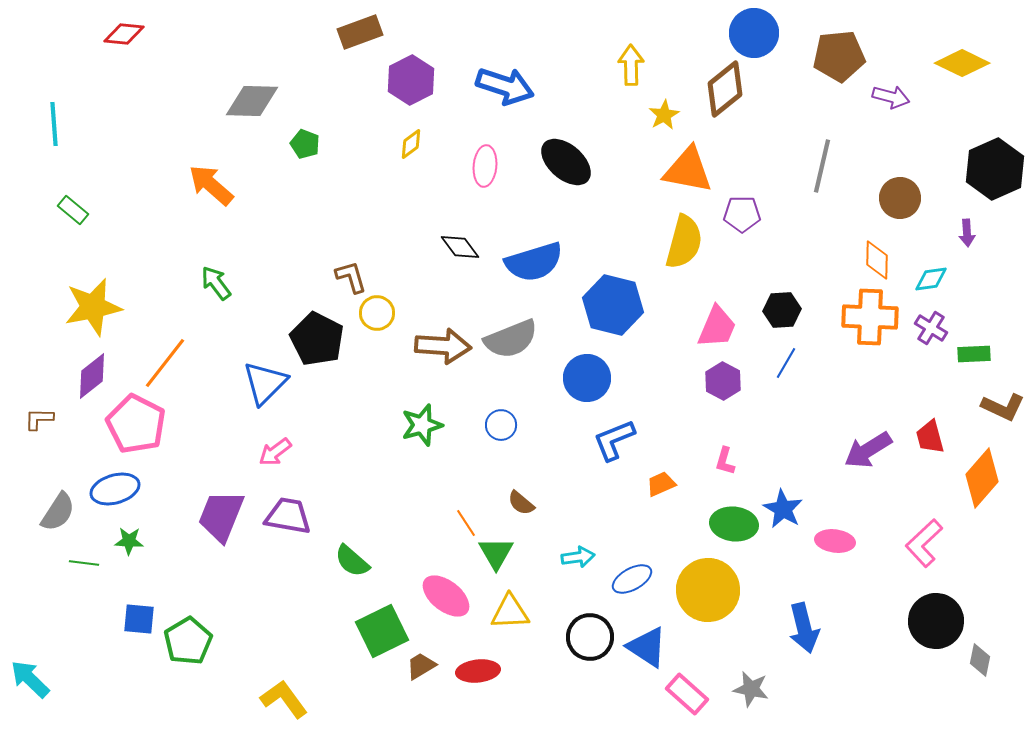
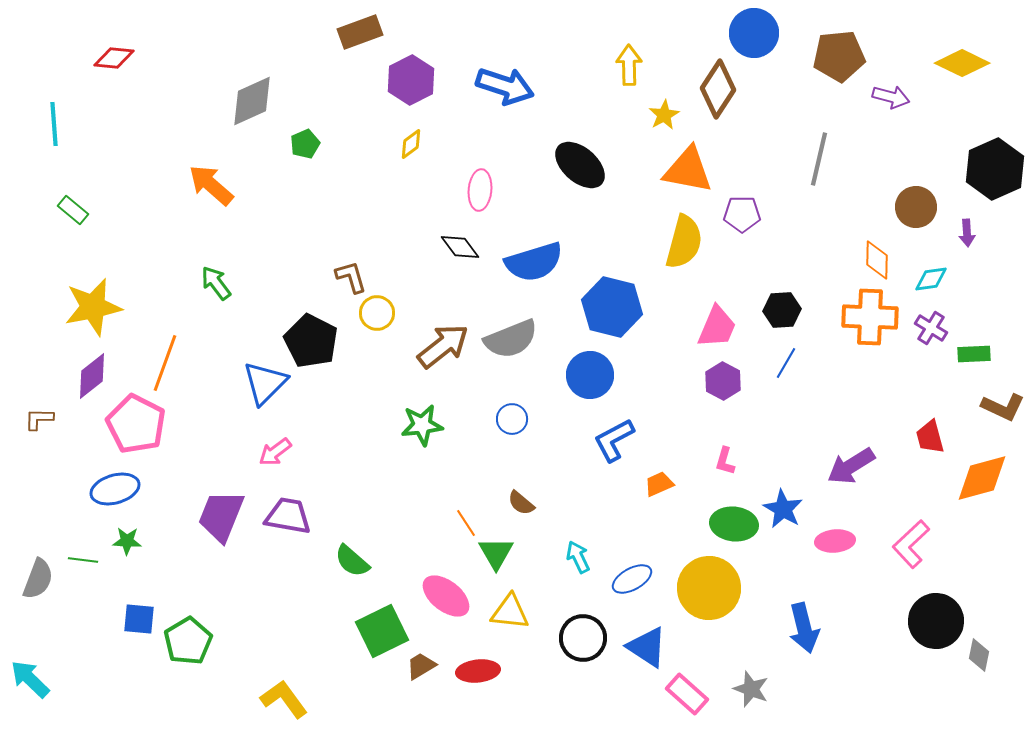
red diamond at (124, 34): moved 10 px left, 24 px down
yellow arrow at (631, 65): moved 2 px left
brown diamond at (725, 89): moved 7 px left; rotated 18 degrees counterclockwise
gray diamond at (252, 101): rotated 26 degrees counterclockwise
green pentagon at (305, 144): rotated 28 degrees clockwise
black ellipse at (566, 162): moved 14 px right, 3 px down
pink ellipse at (485, 166): moved 5 px left, 24 px down
gray line at (822, 166): moved 3 px left, 7 px up
brown circle at (900, 198): moved 16 px right, 9 px down
blue hexagon at (613, 305): moved 1 px left, 2 px down
black pentagon at (317, 339): moved 6 px left, 2 px down
brown arrow at (443, 346): rotated 42 degrees counterclockwise
orange line at (165, 363): rotated 18 degrees counterclockwise
blue circle at (587, 378): moved 3 px right, 3 px up
green star at (422, 425): rotated 9 degrees clockwise
blue circle at (501, 425): moved 11 px right, 6 px up
blue L-shape at (614, 440): rotated 6 degrees counterclockwise
purple arrow at (868, 450): moved 17 px left, 16 px down
orange diamond at (982, 478): rotated 34 degrees clockwise
orange trapezoid at (661, 484): moved 2 px left
gray semicircle at (58, 512): moved 20 px left, 67 px down; rotated 12 degrees counterclockwise
green star at (129, 541): moved 2 px left
pink ellipse at (835, 541): rotated 12 degrees counterclockwise
pink L-shape at (924, 543): moved 13 px left, 1 px down
cyan arrow at (578, 557): rotated 108 degrees counterclockwise
green line at (84, 563): moved 1 px left, 3 px up
yellow circle at (708, 590): moved 1 px right, 2 px up
yellow triangle at (510, 612): rotated 9 degrees clockwise
black circle at (590, 637): moved 7 px left, 1 px down
gray diamond at (980, 660): moved 1 px left, 5 px up
gray star at (751, 689): rotated 9 degrees clockwise
